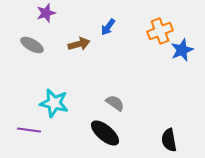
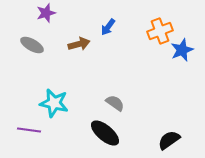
black semicircle: rotated 65 degrees clockwise
